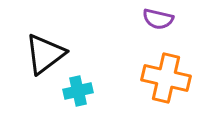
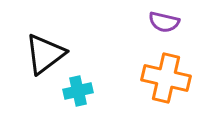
purple semicircle: moved 6 px right, 3 px down
